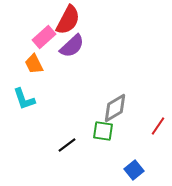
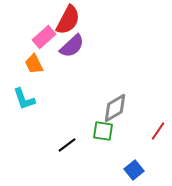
red line: moved 5 px down
